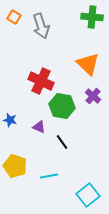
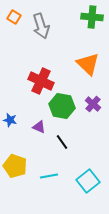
purple cross: moved 8 px down
cyan square: moved 14 px up
